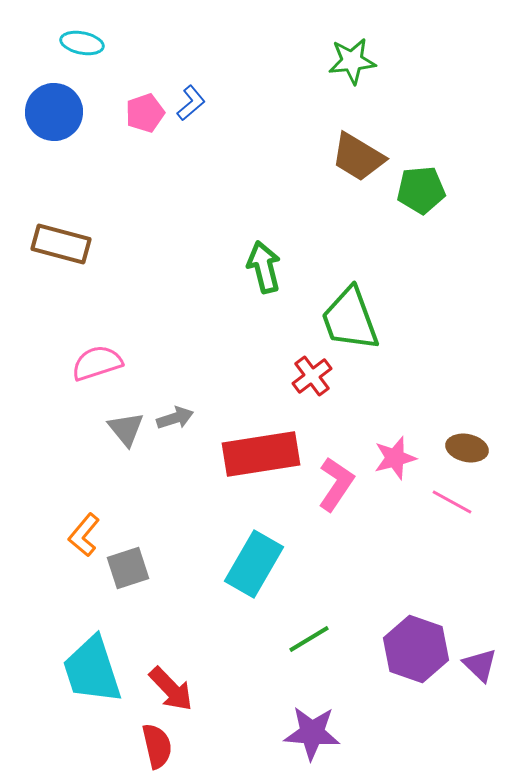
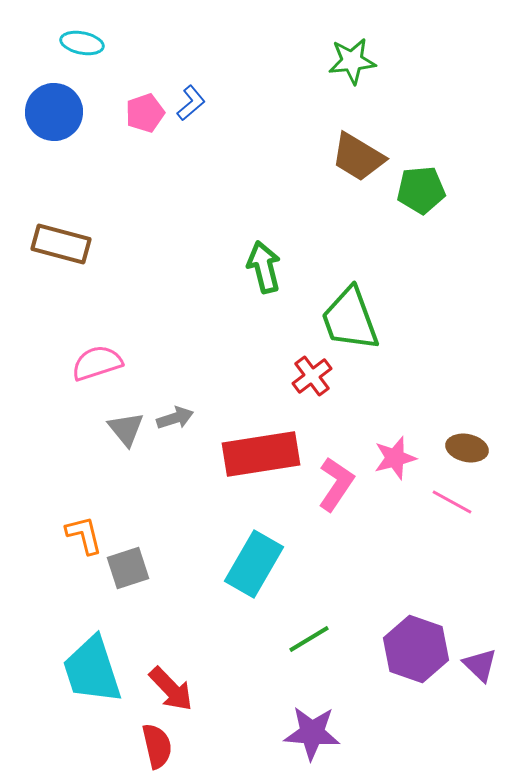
orange L-shape: rotated 126 degrees clockwise
